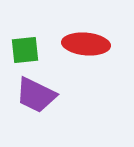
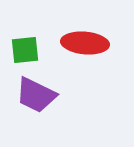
red ellipse: moved 1 px left, 1 px up
